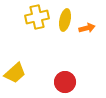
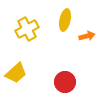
yellow cross: moved 10 px left, 12 px down; rotated 15 degrees counterclockwise
orange arrow: moved 8 px down
yellow trapezoid: moved 1 px right
